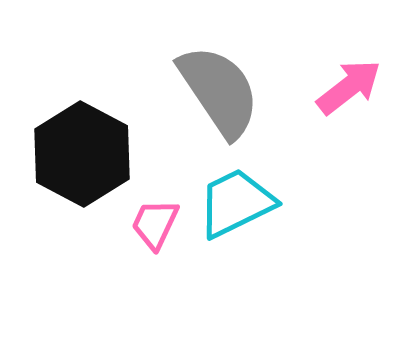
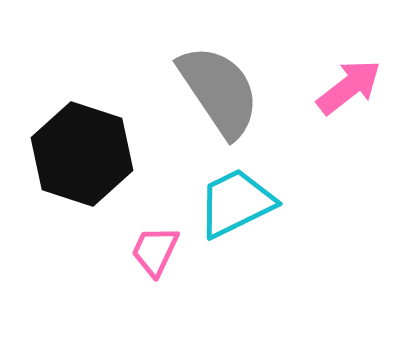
black hexagon: rotated 10 degrees counterclockwise
pink trapezoid: moved 27 px down
